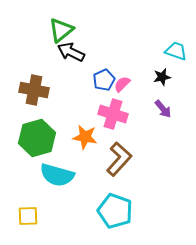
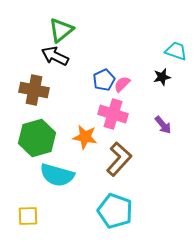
black arrow: moved 16 px left, 4 px down
purple arrow: moved 16 px down
